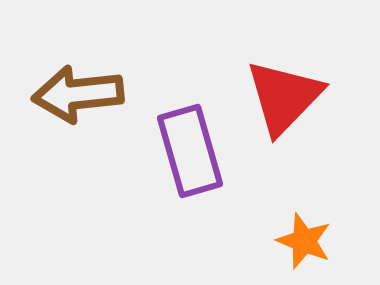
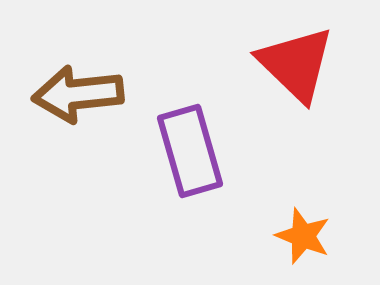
red triangle: moved 12 px right, 33 px up; rotated 30 degrees counterclockwise
orange star: moved 1 px left, 5 px up
